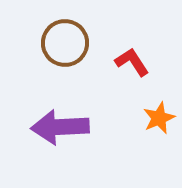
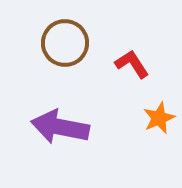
red L-shape: moved 2 px down
purple arrow: rotated 14 degrees clockwise
